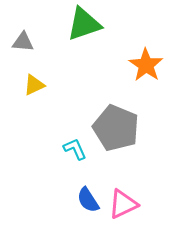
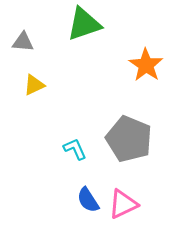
gray pentagon: moved 13 px right, 11 px down
